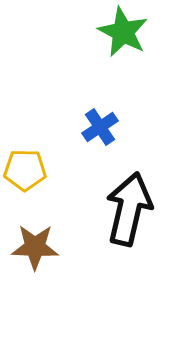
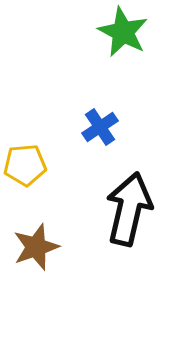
yellow pentagon: moved 5 px up; rotated 6 degrees counterclockwise
brown star: moved 1 px right; rotated 21 degrees counterclockwise
